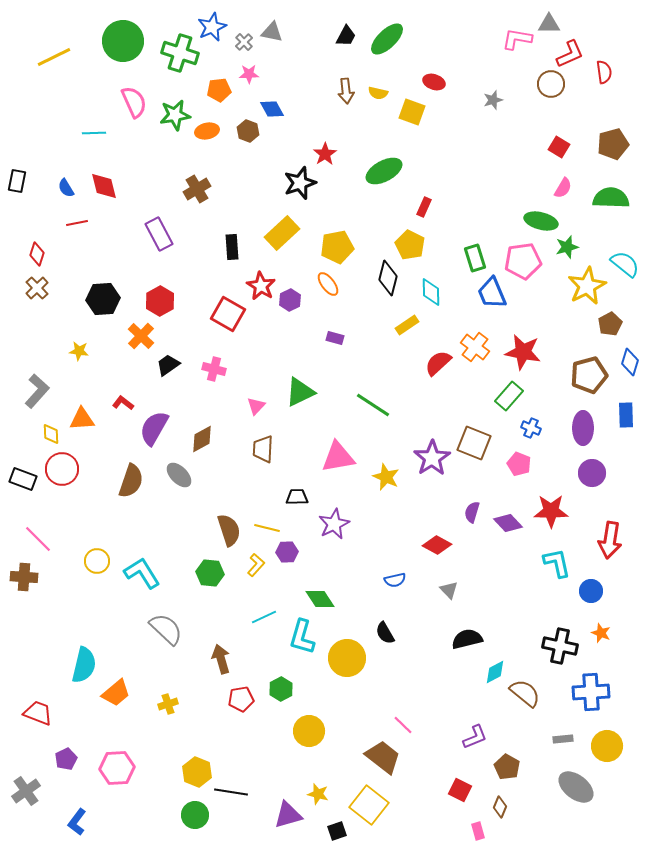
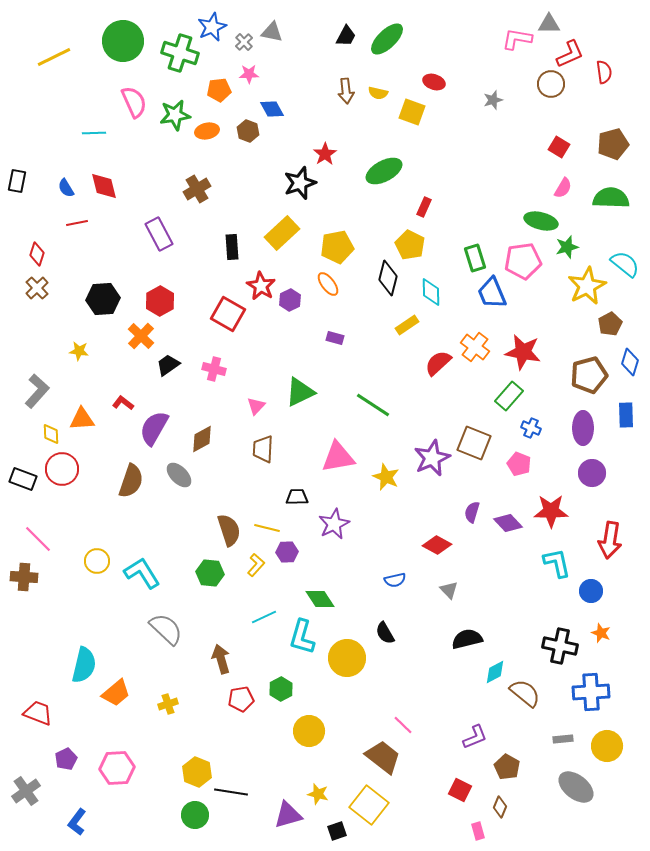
purple star at (432, 458): rotated 9 degrees clockwise
